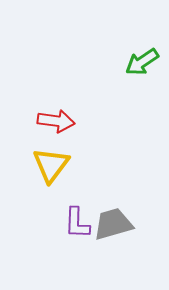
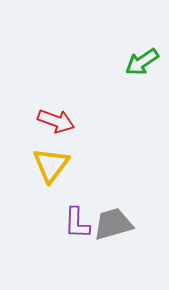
red arrow: rotated 12 degrees clockwise
